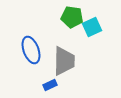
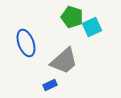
green pentagon: rotated 10 degrees clockwise
blue ellipse: moved 5 px left, 7 px up
gray trapezoid: rotated 48 degrees clockwise
